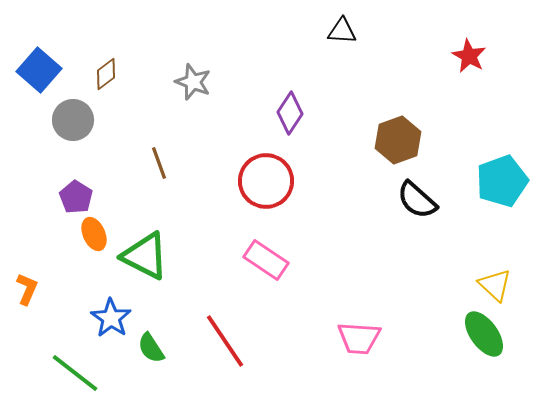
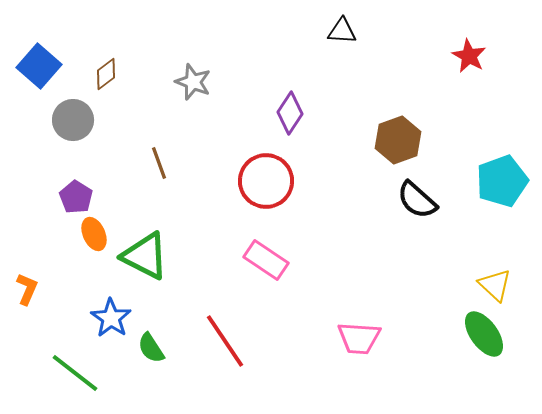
blue square: moved 4 px up
